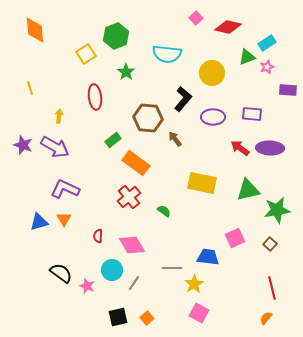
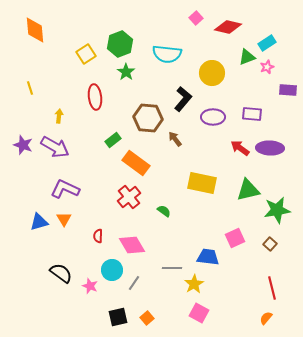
green hexagon at (116, 36): moved 4 px right, 8 px down
pink star at (87, 286): moved 3 px right
